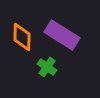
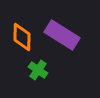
green cross: moved 9 px left, 3 px down
